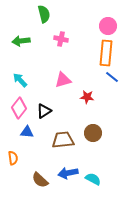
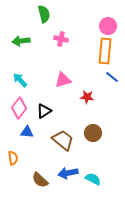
orange rectangle: moved 1 px left, 2 px up
brown trapezoid: rotated 45 degrees clockwise
